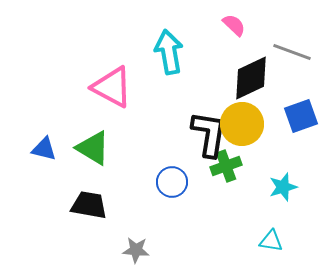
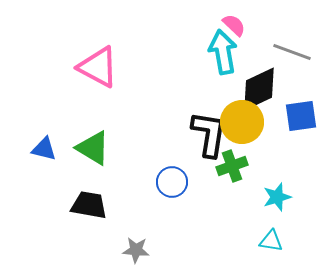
cyan arrow: moved 54 px right
black diamond: moved 8 px right, 11 px down
pink triangle: moved 14 px left, 20 px up
blue square: rotated 12 degrees clockwise
yellow circle: moved 2 px up
green cross: moved 6 px right
cyan star: moved 6 px left, 10 px down
